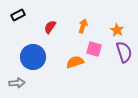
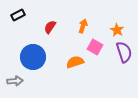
pink square: moved 1 px right, 2 px up; rotated 14 degrees clockwise
gray arrow: moved 2 px left, 2 px up
